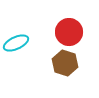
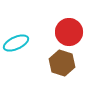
brown hexagon: moved 3 px left
